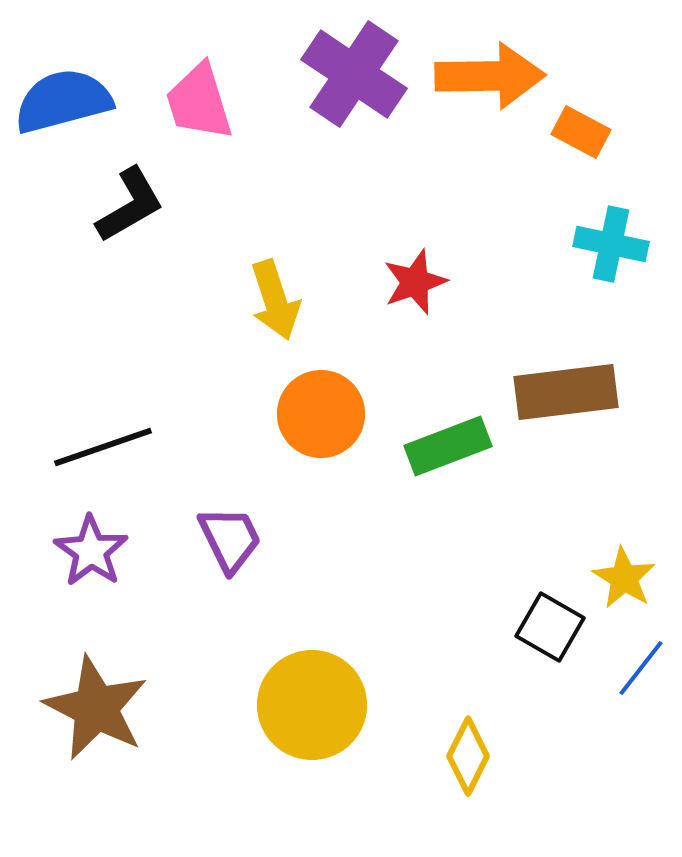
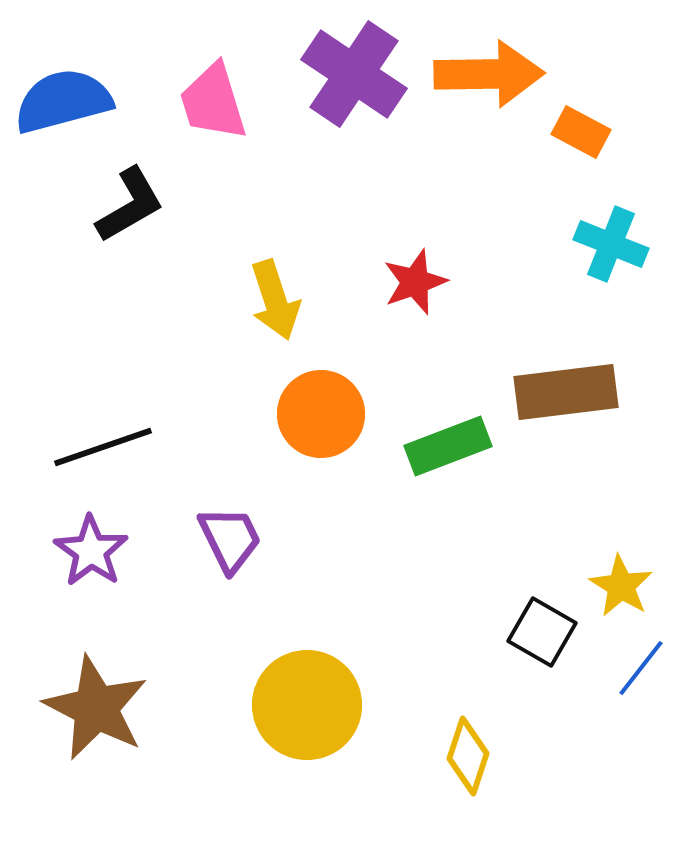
orange arrow: moved 1 px left, 2 px up
pink trapezoid: moved 14 px right
cyan cross: rotated 10 degrees clockwise
yellow star: moved 3 px left, 8 px down
black square: moved 8 px left, 5 px down
yellow circle: moved 5 px left
yellow diamond: rotated 8 degrees counterclockwise
